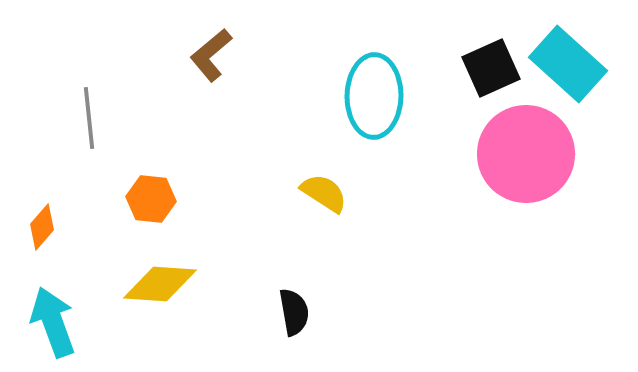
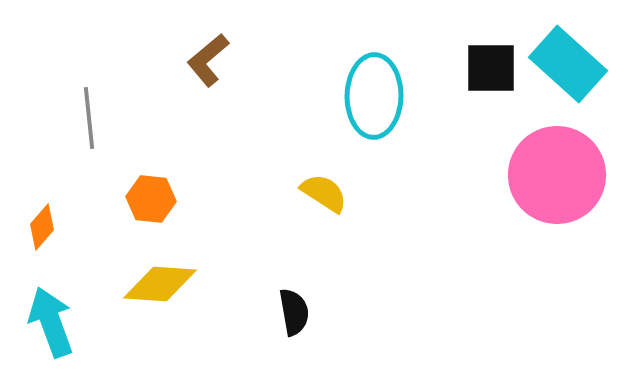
brown L-shape: moved 3 px left, 5 px down
black square: rotated 24 degrees clockwise
pink circle: moved 31 px right, 21 px down
cyan arrow: moved 2 px left
